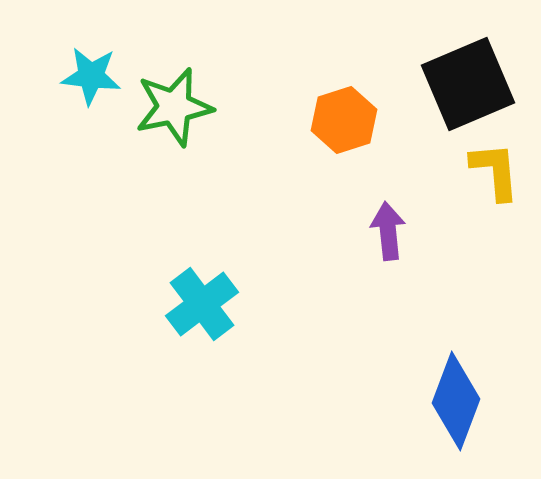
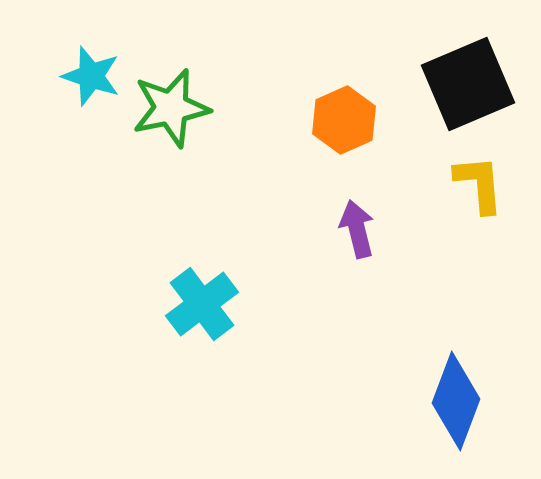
cyan star: rotated 12 degrees clockwise
green star: moved 3 px left, 1 px down
orange hexagon: rotated 6 degrees counterclockwise
yellow L-shape: moved 16 px left, 13 px down
purple arrow: moved 31 px left, 2 px up; rotated 8 degrees counterclockwise
